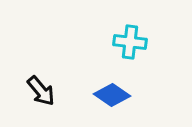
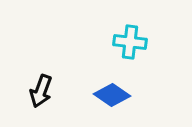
black arrow: rotated 60 degrees clockwise
